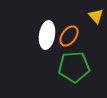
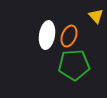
orange ellipse: rotated 15 degrees counterclockwise
green pentagon: moved 2 px up
